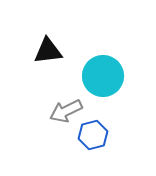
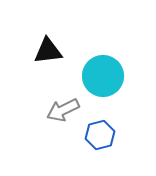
gray arrow: moved 3 px left, 1 px up
blue hexagon: moved 7 px right
